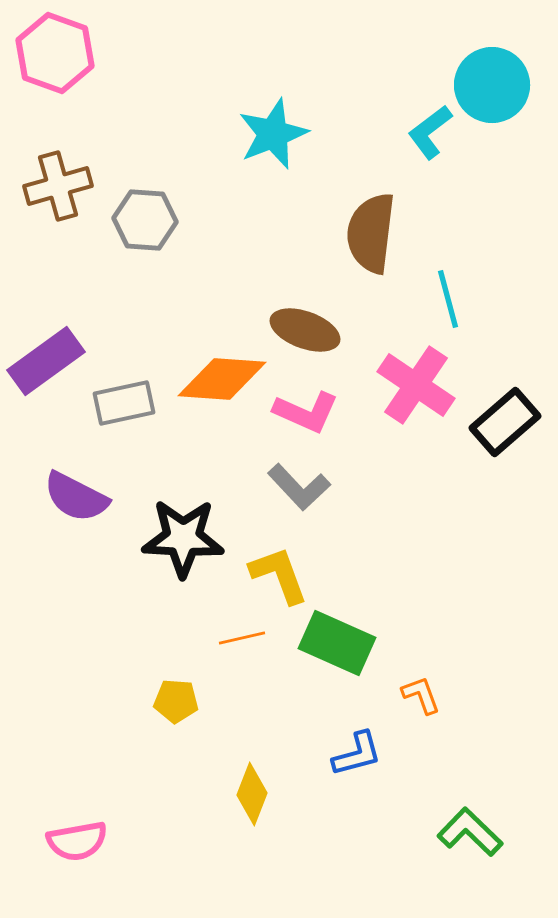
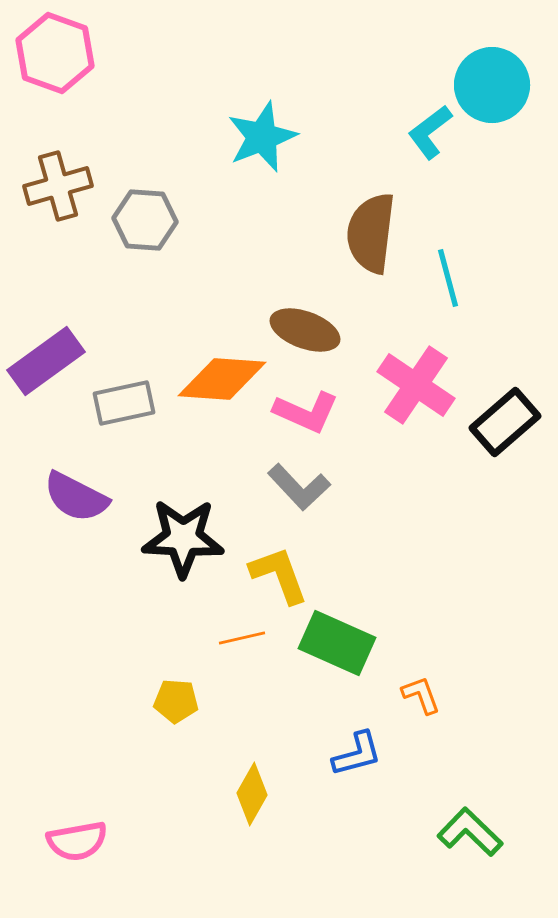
cyan star: moved 11 px left, 3 px down
cyan line: moved 21 px up
yellow diamond: rotated 8 degrees clockwise
